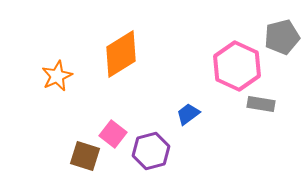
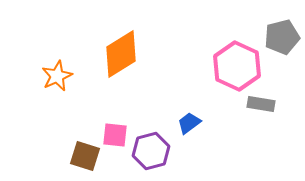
blue trapezoid: moved 1 px right, 9 px down
pink square: moved 2 px right, 1 px down; rotated 32 degrees counterclockwise
